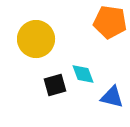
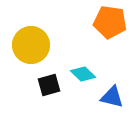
yellow circle: moved 5 px left, 6 px down
cyan diamond: rotated 25 degrees counterclockwise
black square: moved 6 px left
